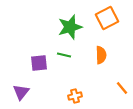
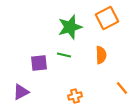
purple triangle: rotated 24 degrees clockwise
